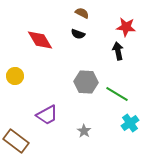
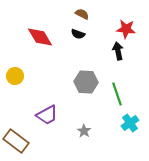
brown semicircle: moved 1 px down
red star: moved 2 px down
red diamond: moved 3 px up
green line: rotated 40 degrees clockwise
